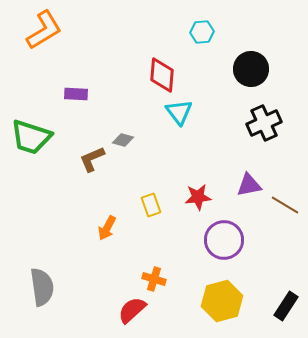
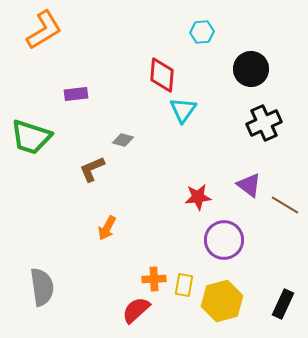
purple rectangle: rotated 10 degrees counterclockwise
cyan triangle: moved 4 px right, 2 px up; rotated 12 degrees clockwise
brown L-shape: moved 10 px down
purple triangle: rotated 48 degrees clockwise
yellow rectangle: moved 33 px right, 80 px down; rotated 30 degrees clockwise
orange cross: rotated 20 degrees counterclockwise
black rectangle: moved 3 px left, 2 px up; rotated 8 degrees counterclockwise
red semicircle: moved 4 px right
